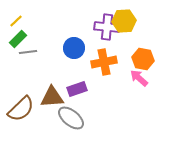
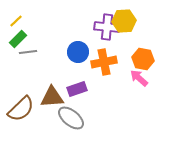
blue circle: moved 4 px right, 4 px down
